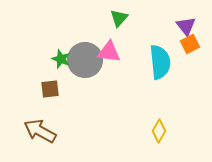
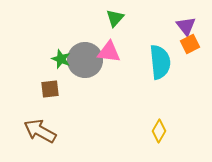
green triangle: moved 4 px left
